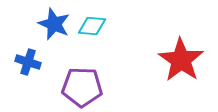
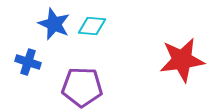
red star: moved 1 px right; rotated 30 degrees clockwise
